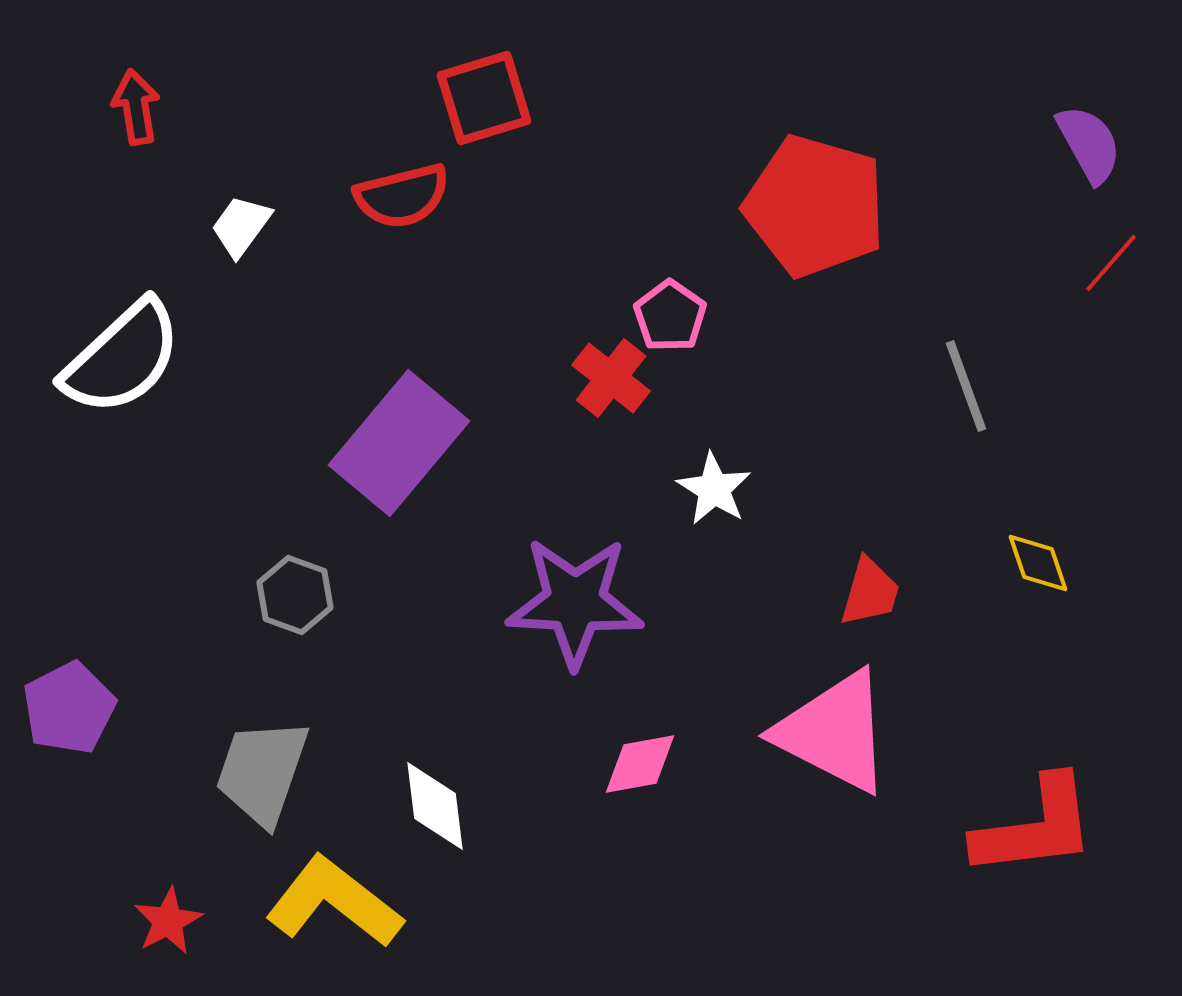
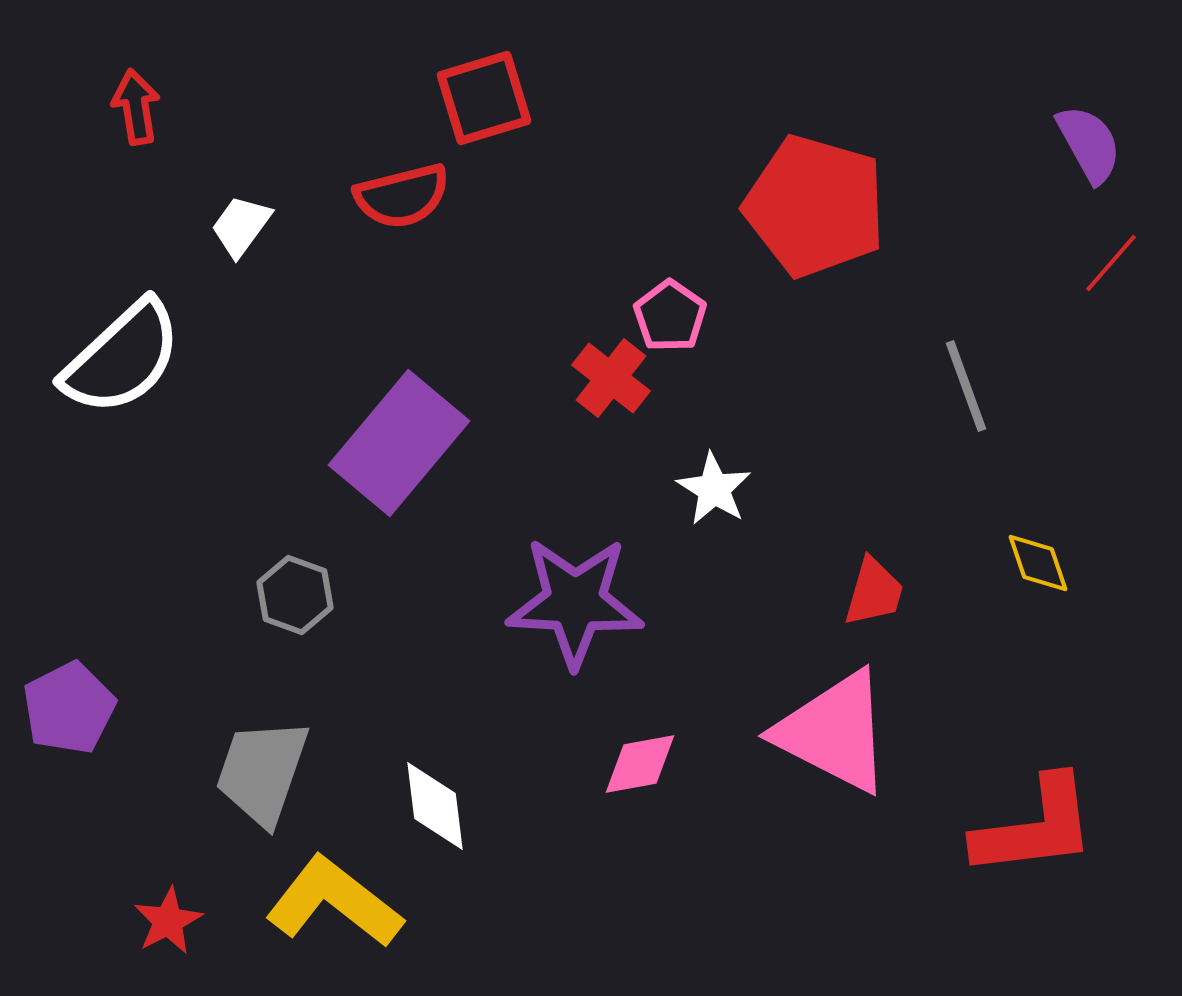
red trapezoid: moved 4 px right
